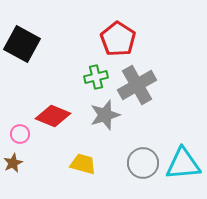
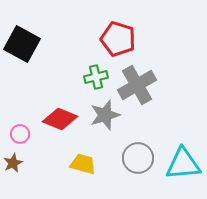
red pentagon: rotated 16 degrees counterclockwise
red diamond: moved 7 px right, 3 px down
gray circle: moved 5 px left, 5 px up
